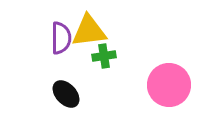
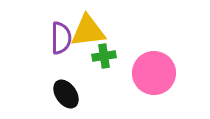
yellow triangle: moved 1 px left
pink circle: moved 15 px left, 12 px up
black ellipse: rotated 8 degrees clockwise
